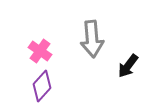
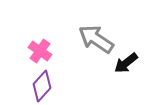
gray arrow: moved 4 px right; rotated 129 degrees clockwise
black arrow: moved 2 px left, 3 px up; rotated 15 degrees clockwise
